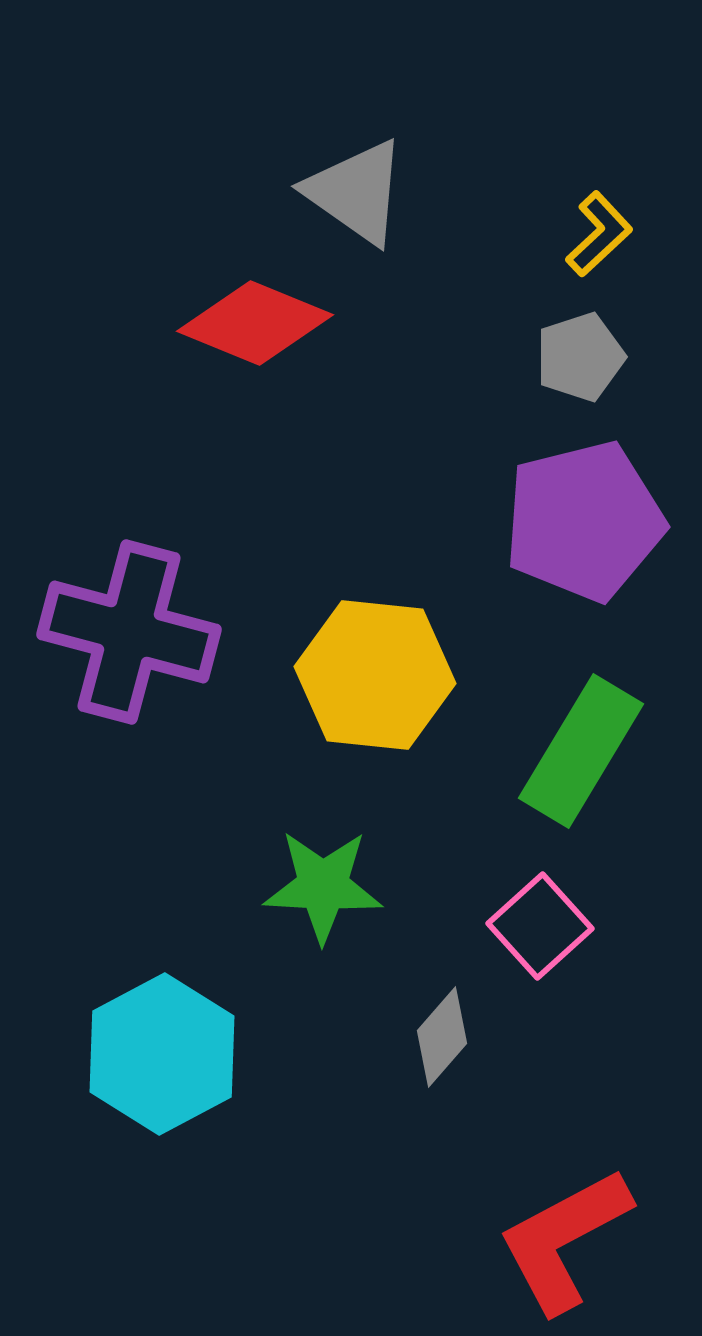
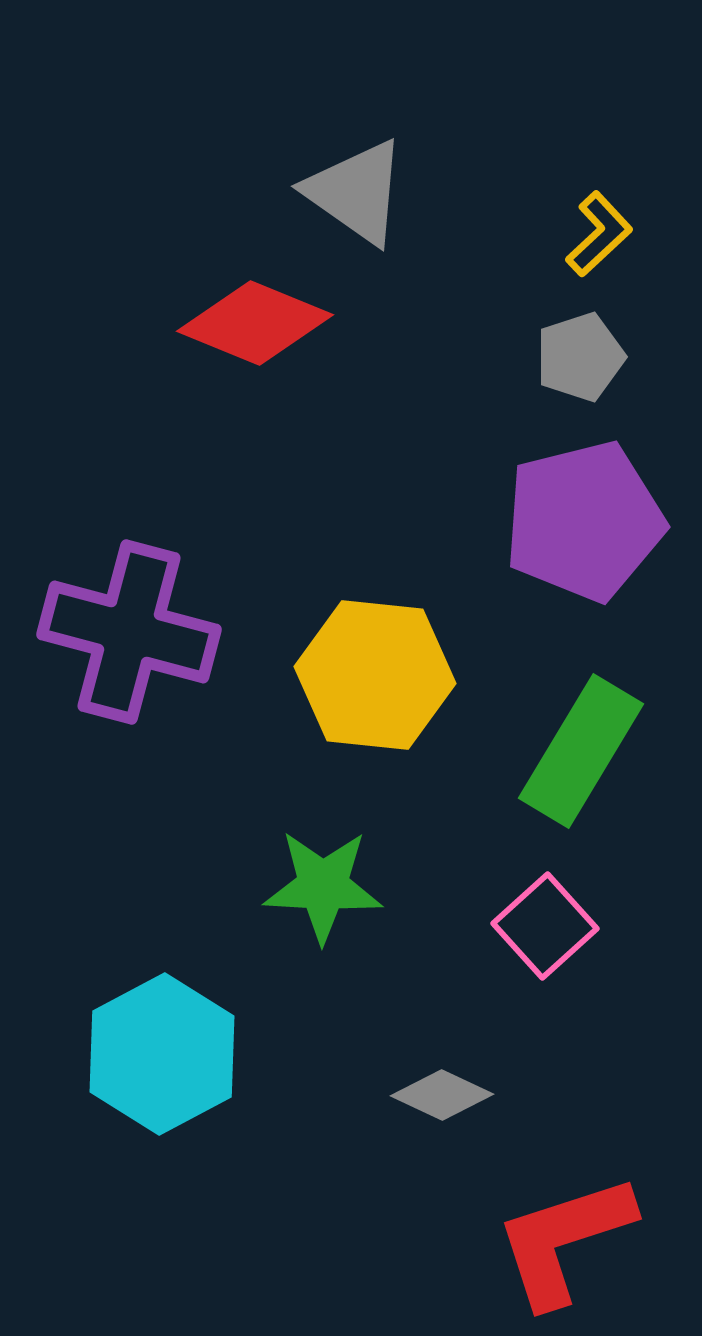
pink square: moved 5 px right
gray diamond: moved 58 px down; rotated 74 degrees clockwise
red L-shape: rotated 10 degrees clockwise
